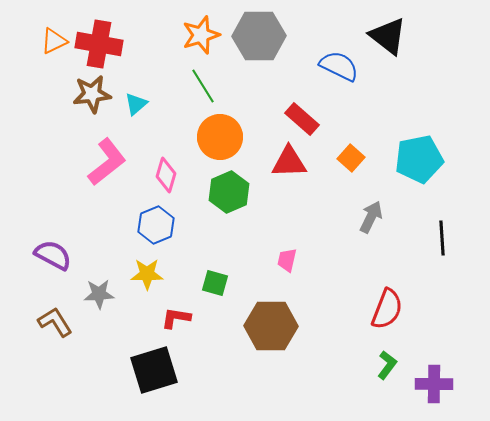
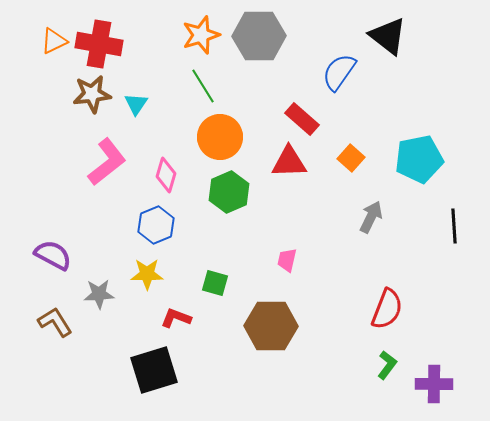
blue semicircle: moved 6 px down; rotated 81 degrees counterclockwise
cyan triangle: rotated 15 degrees counterclockwise
black line: moved 12 px right, 12 px up
red L-shape: rotated 12 degrees clockwise
